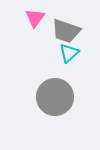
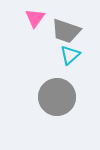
cyan triangle: moved 1 px right, 2 px down
gray circle: moved 2 px right
